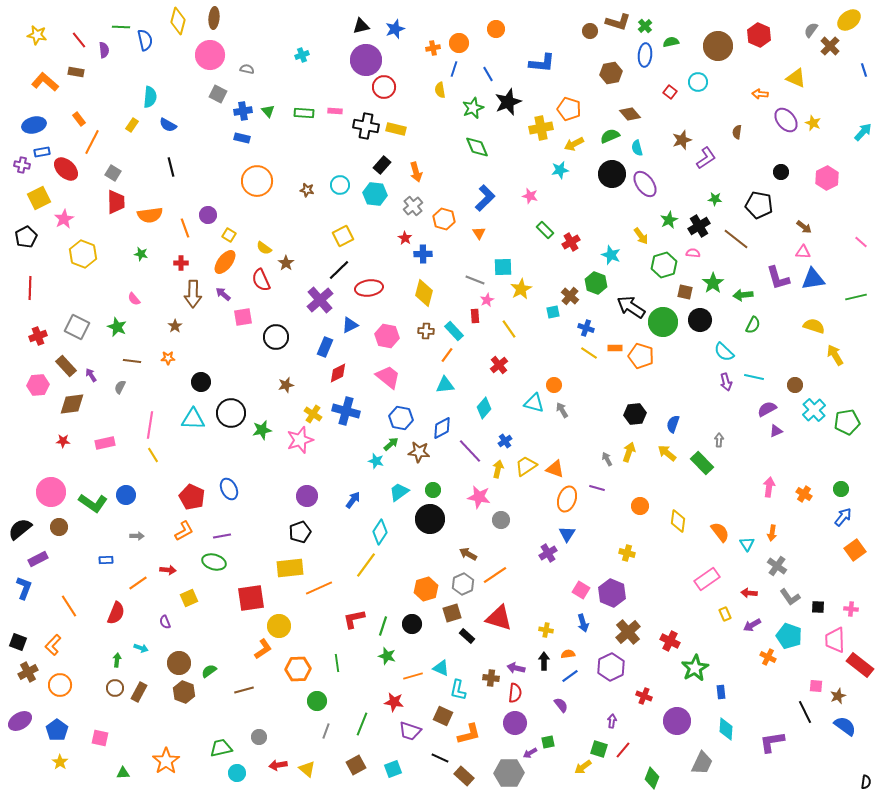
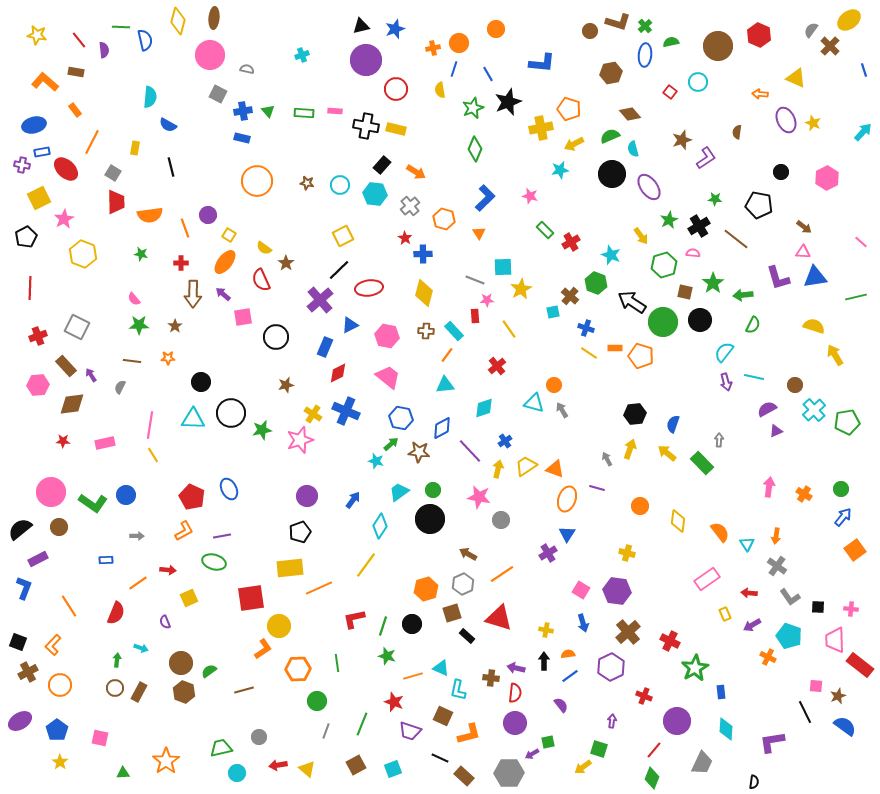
red circle at (384, 87): moved 12 px right, 2 px down
orange rectangle at (79, 119): moved 4 px left, 9 px up
purple ellipse at (786, 120): rotated 15 degrees clockwise
yellow rectangle at (132, 125): moved 3 px right, 23 px down; rotated 24 degrees counterclockwise
green diamond at (477, 147): moved 2 px left, 2 px down; rotated 45 degrees clockwise
cyan semicircle at (637, 148): moved 4 px left, 1 px down
orange arrow at (416, 172): rotated 42 degrees counterclockwise
purple ellipse at (645, 184): moved 4 px right, 3 px down
brown star at (307, 190): moved 7 px up
gray cross at (413, 206): moved 3 px left
blue triangle at (813, 279): moved 2 px right, 2 px up
pink star at (487, 300): rotated 24 degrees clockwise
black arrow at (631, 307): moved 1 px right, 5 px up
green star at (117, 327): moved 22 px right, 2 px up; rotated 24 degrees counterclockwise
cyan semicircle at (724, 352): rotated 85 degrees clockwise
red cross at (499, 365): moved 2 px left, 1 px down
cyan diamond at (484, 408): rotated 30 degrees clockwise
blue cross at (346, 411): rotated 8 degrees clockwise
yellow arrow at (629, 452): moved 1 px right, 3 px up
cyan diamond at (380, 532): moved 6 px up
orange arrow at (772, 533): moved 4 px right, 3 px down
orange line at (495, 575): moved 7 px right, 1 px up
purple hexagon at (612, 593): moved 5 px right, 2 px up; rotated 16 degrees counterclockwise
brown circle at (179, 663): moved 2 px right
red star at (394, 702): rotated 12 degrees clockwise
red line at (623, 750): moved 31 px right
purple arrow at (530, 753): moved 2 px right, 1 px down
black semicircle at (866, 782): moved 112 px left
